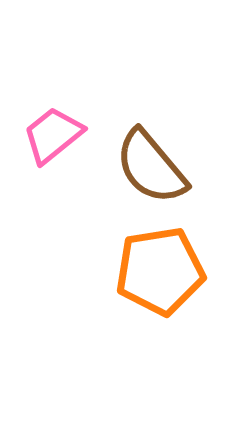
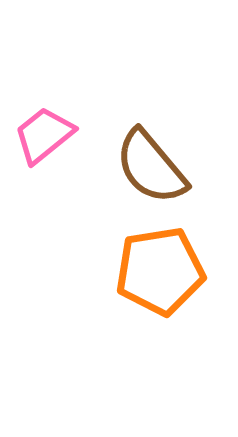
pink trapezoid: moved 9 px left
